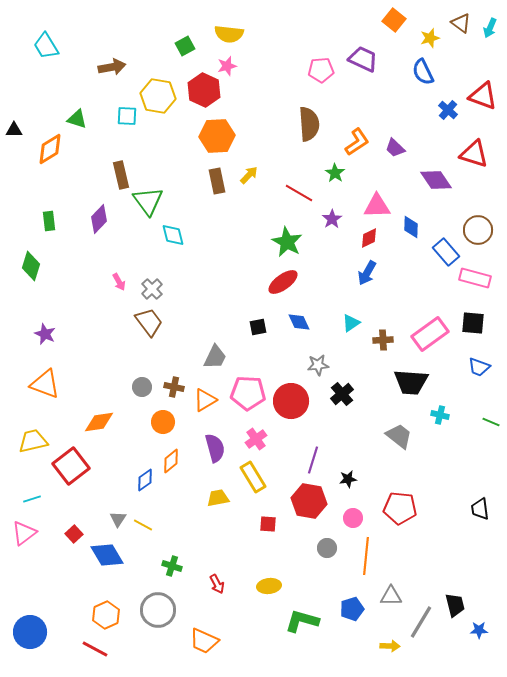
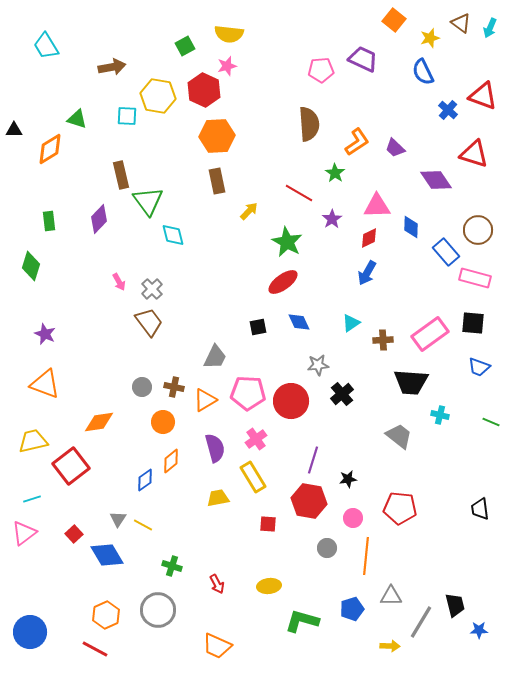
yellow arrow at (249, 175): moved 36 px down
orange trapezoid at (204, 641): moved 13 px right, 5 px down
